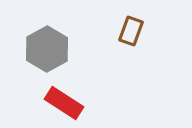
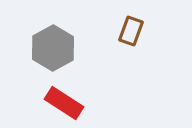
gray hexagon: moved 6 px right, 1 px up
